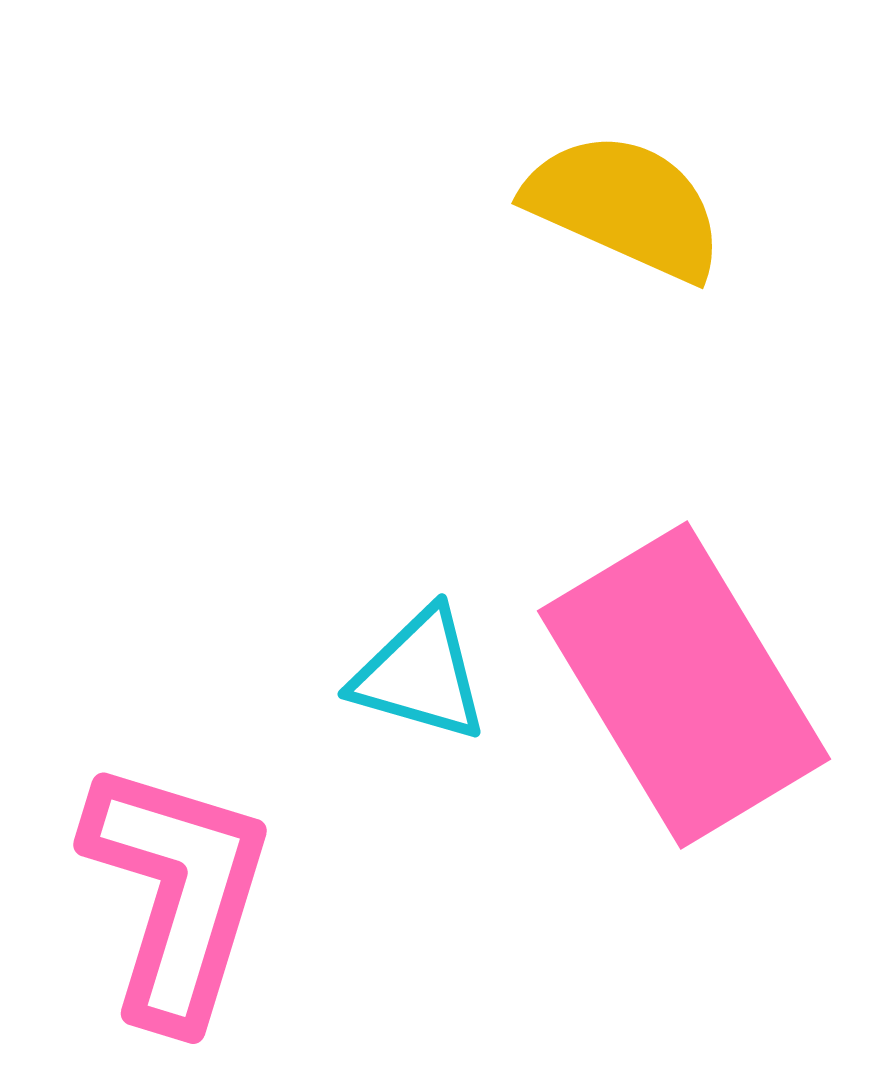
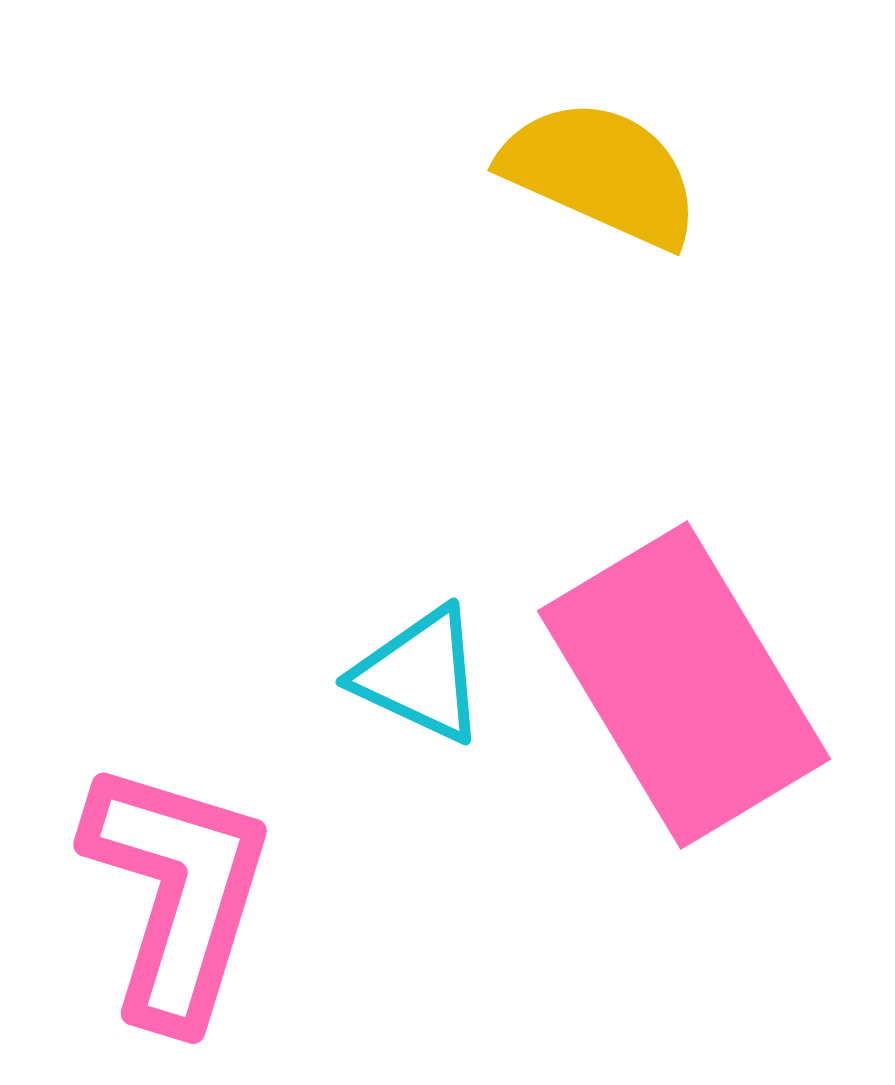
yellow semicircle: moved 24 px left, 33 px up
cyan triangle: rotated 9 degrees clockwise
